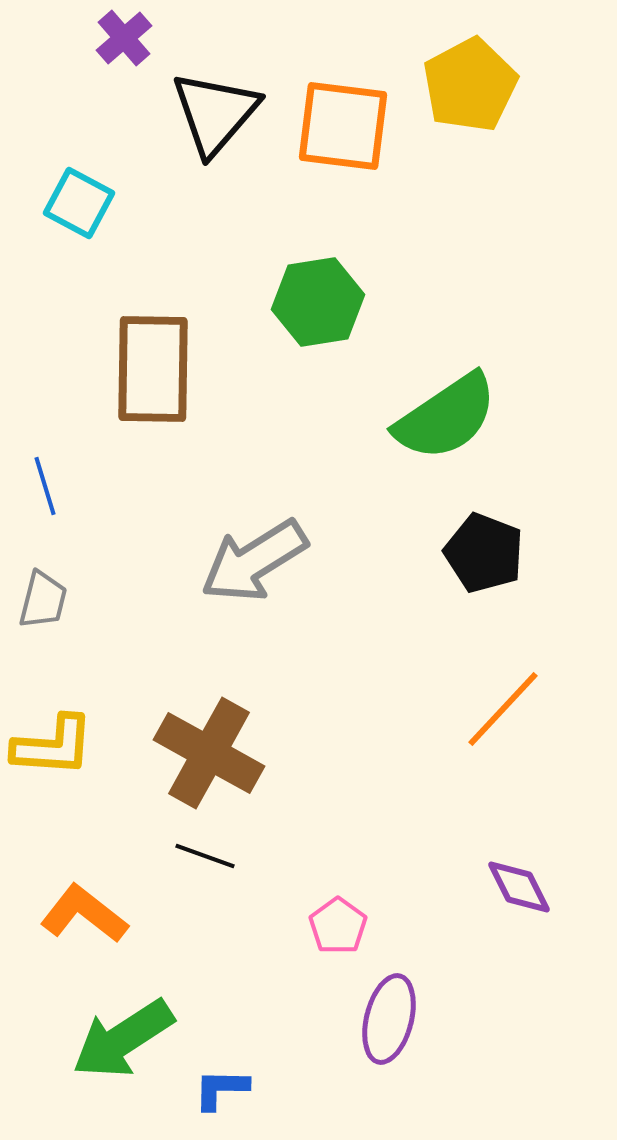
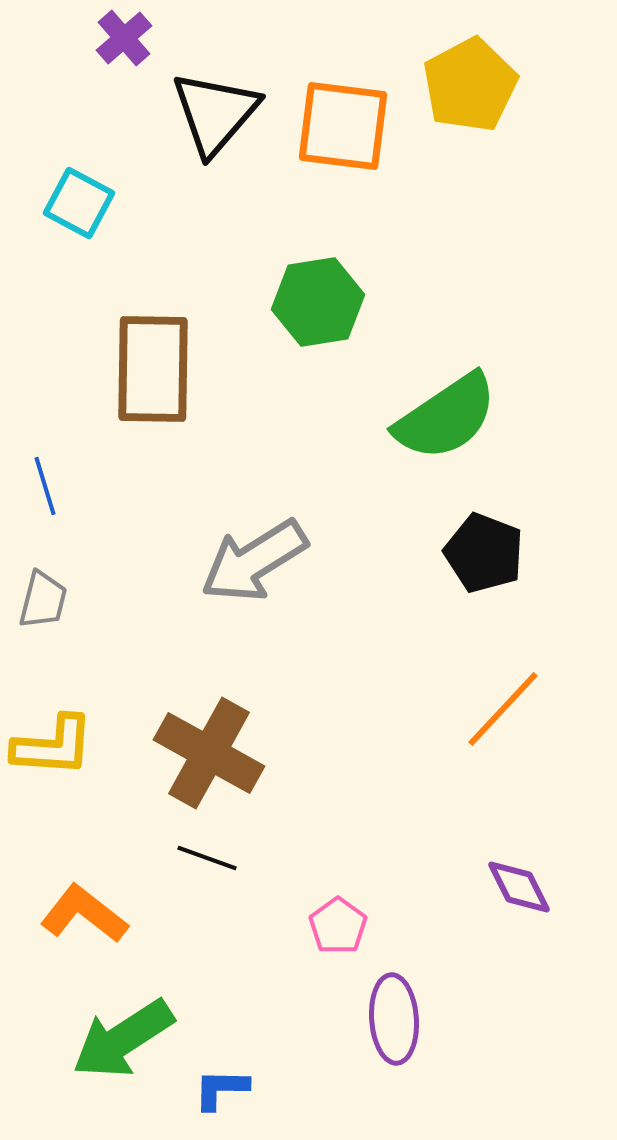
black line: moved 2 px right, 2 px down
purple ellipse: moved 5 px right; rotated 18 degrees counterclockwise
